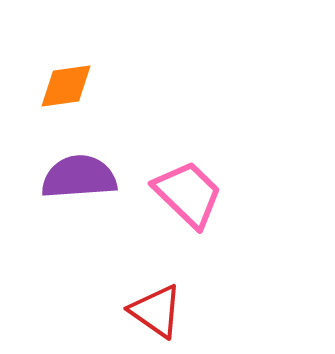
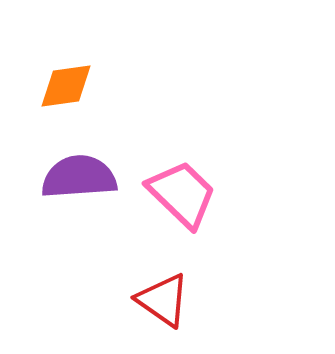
pink trapezoid: moved 6 px left
red triangle: moved 7 px right, 11 px up
